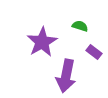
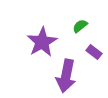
green semicircle: rotated 56 degrees counterclockwise
